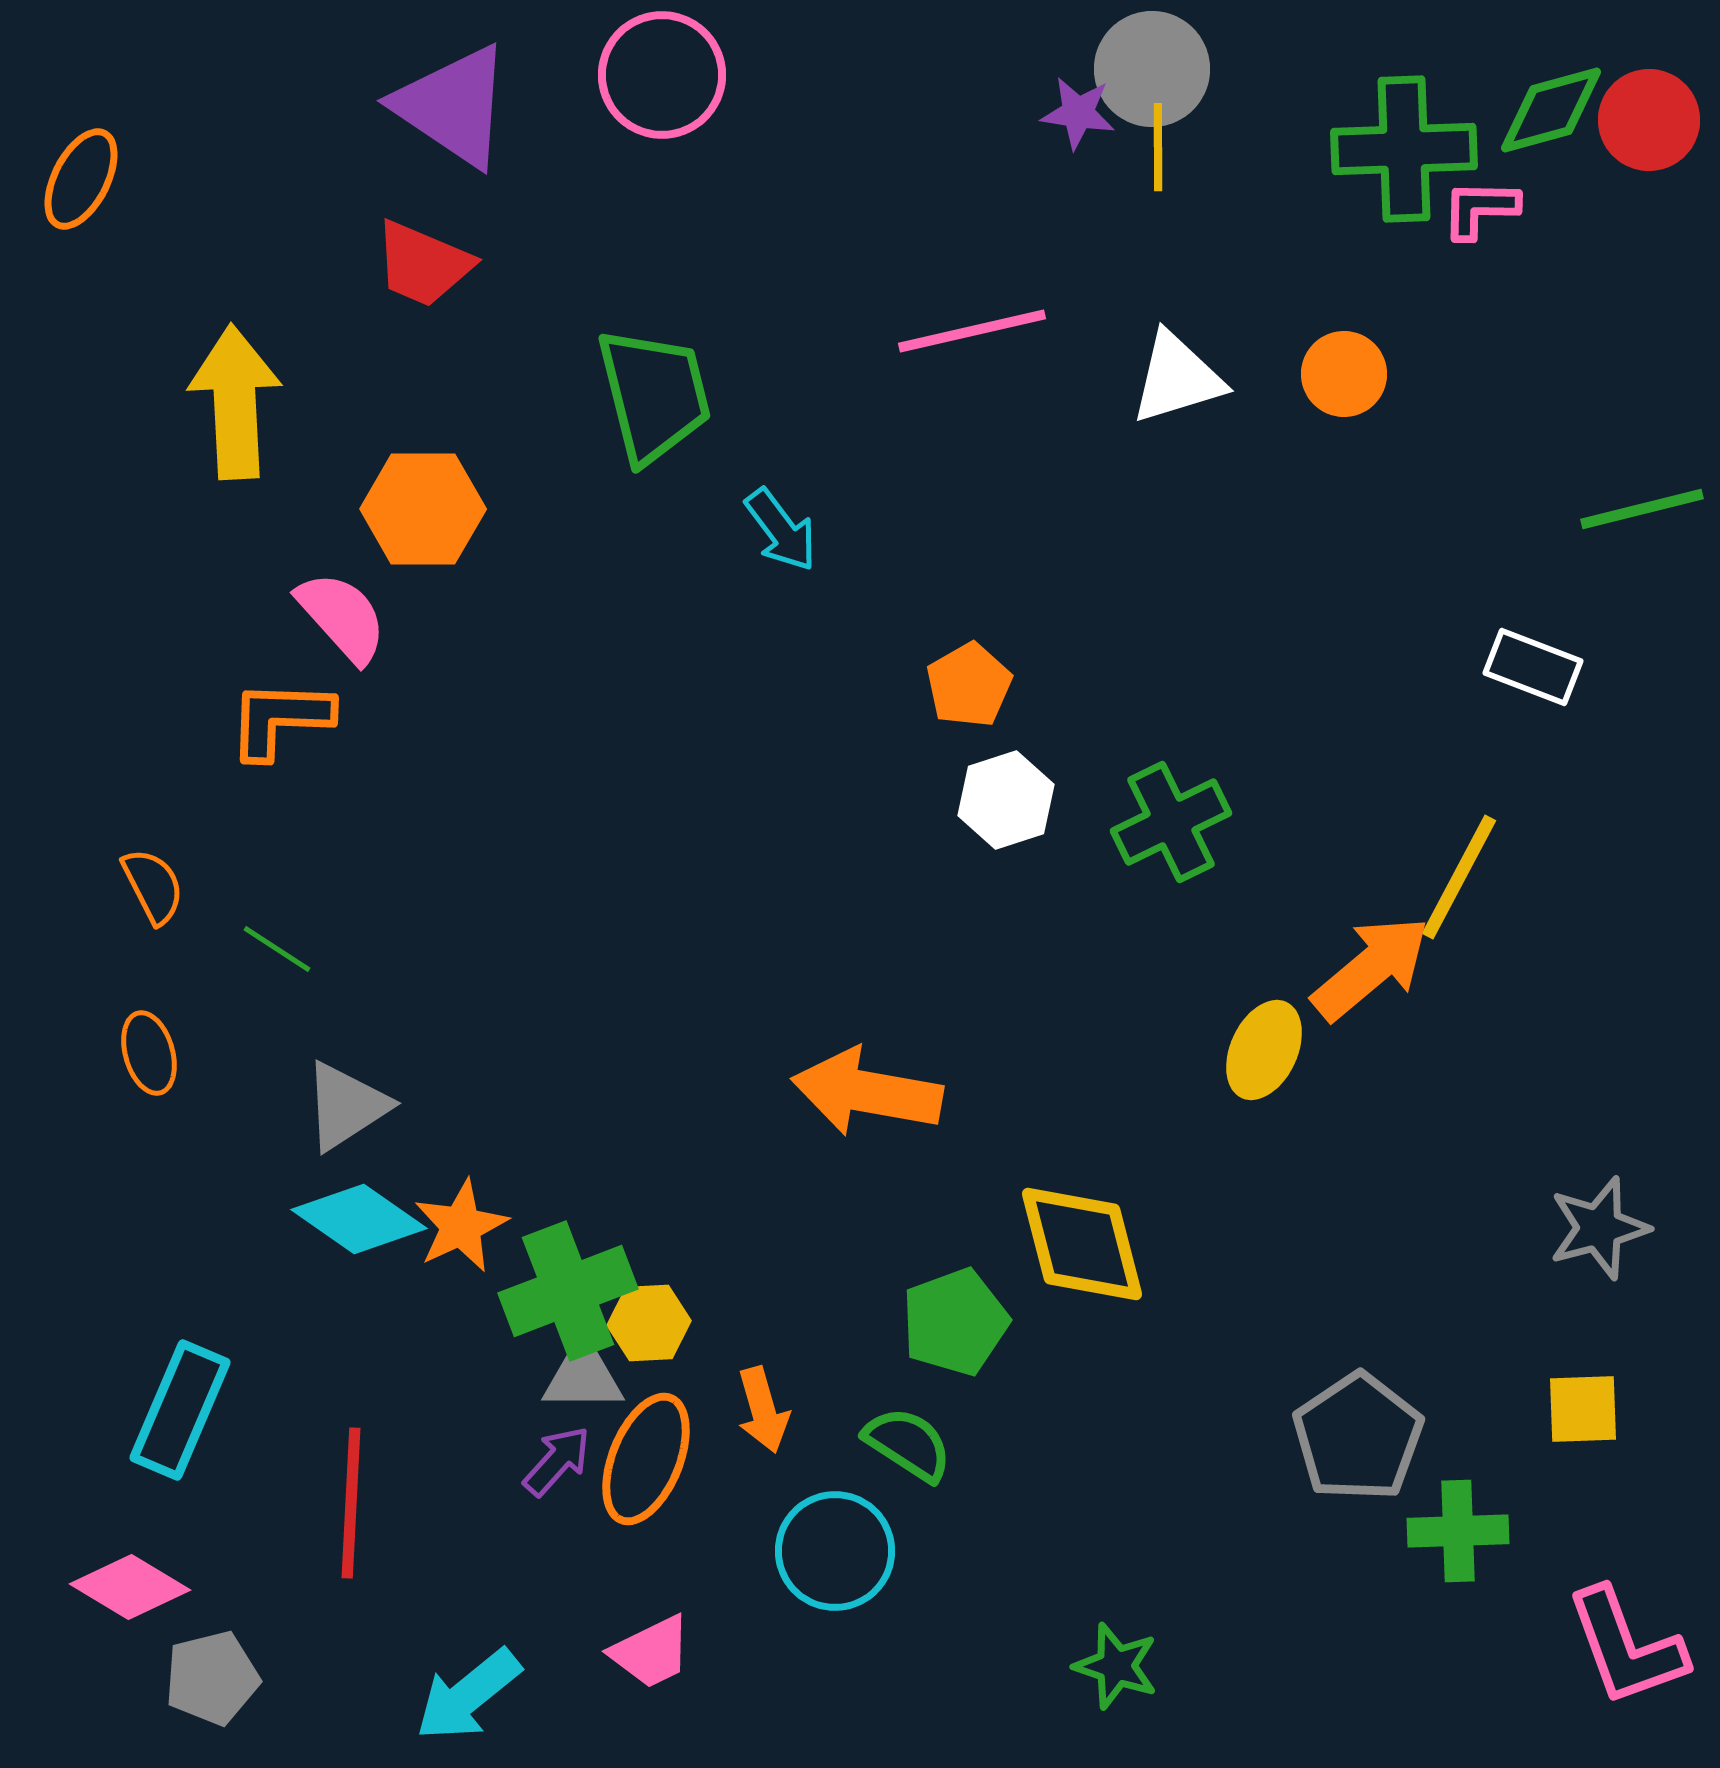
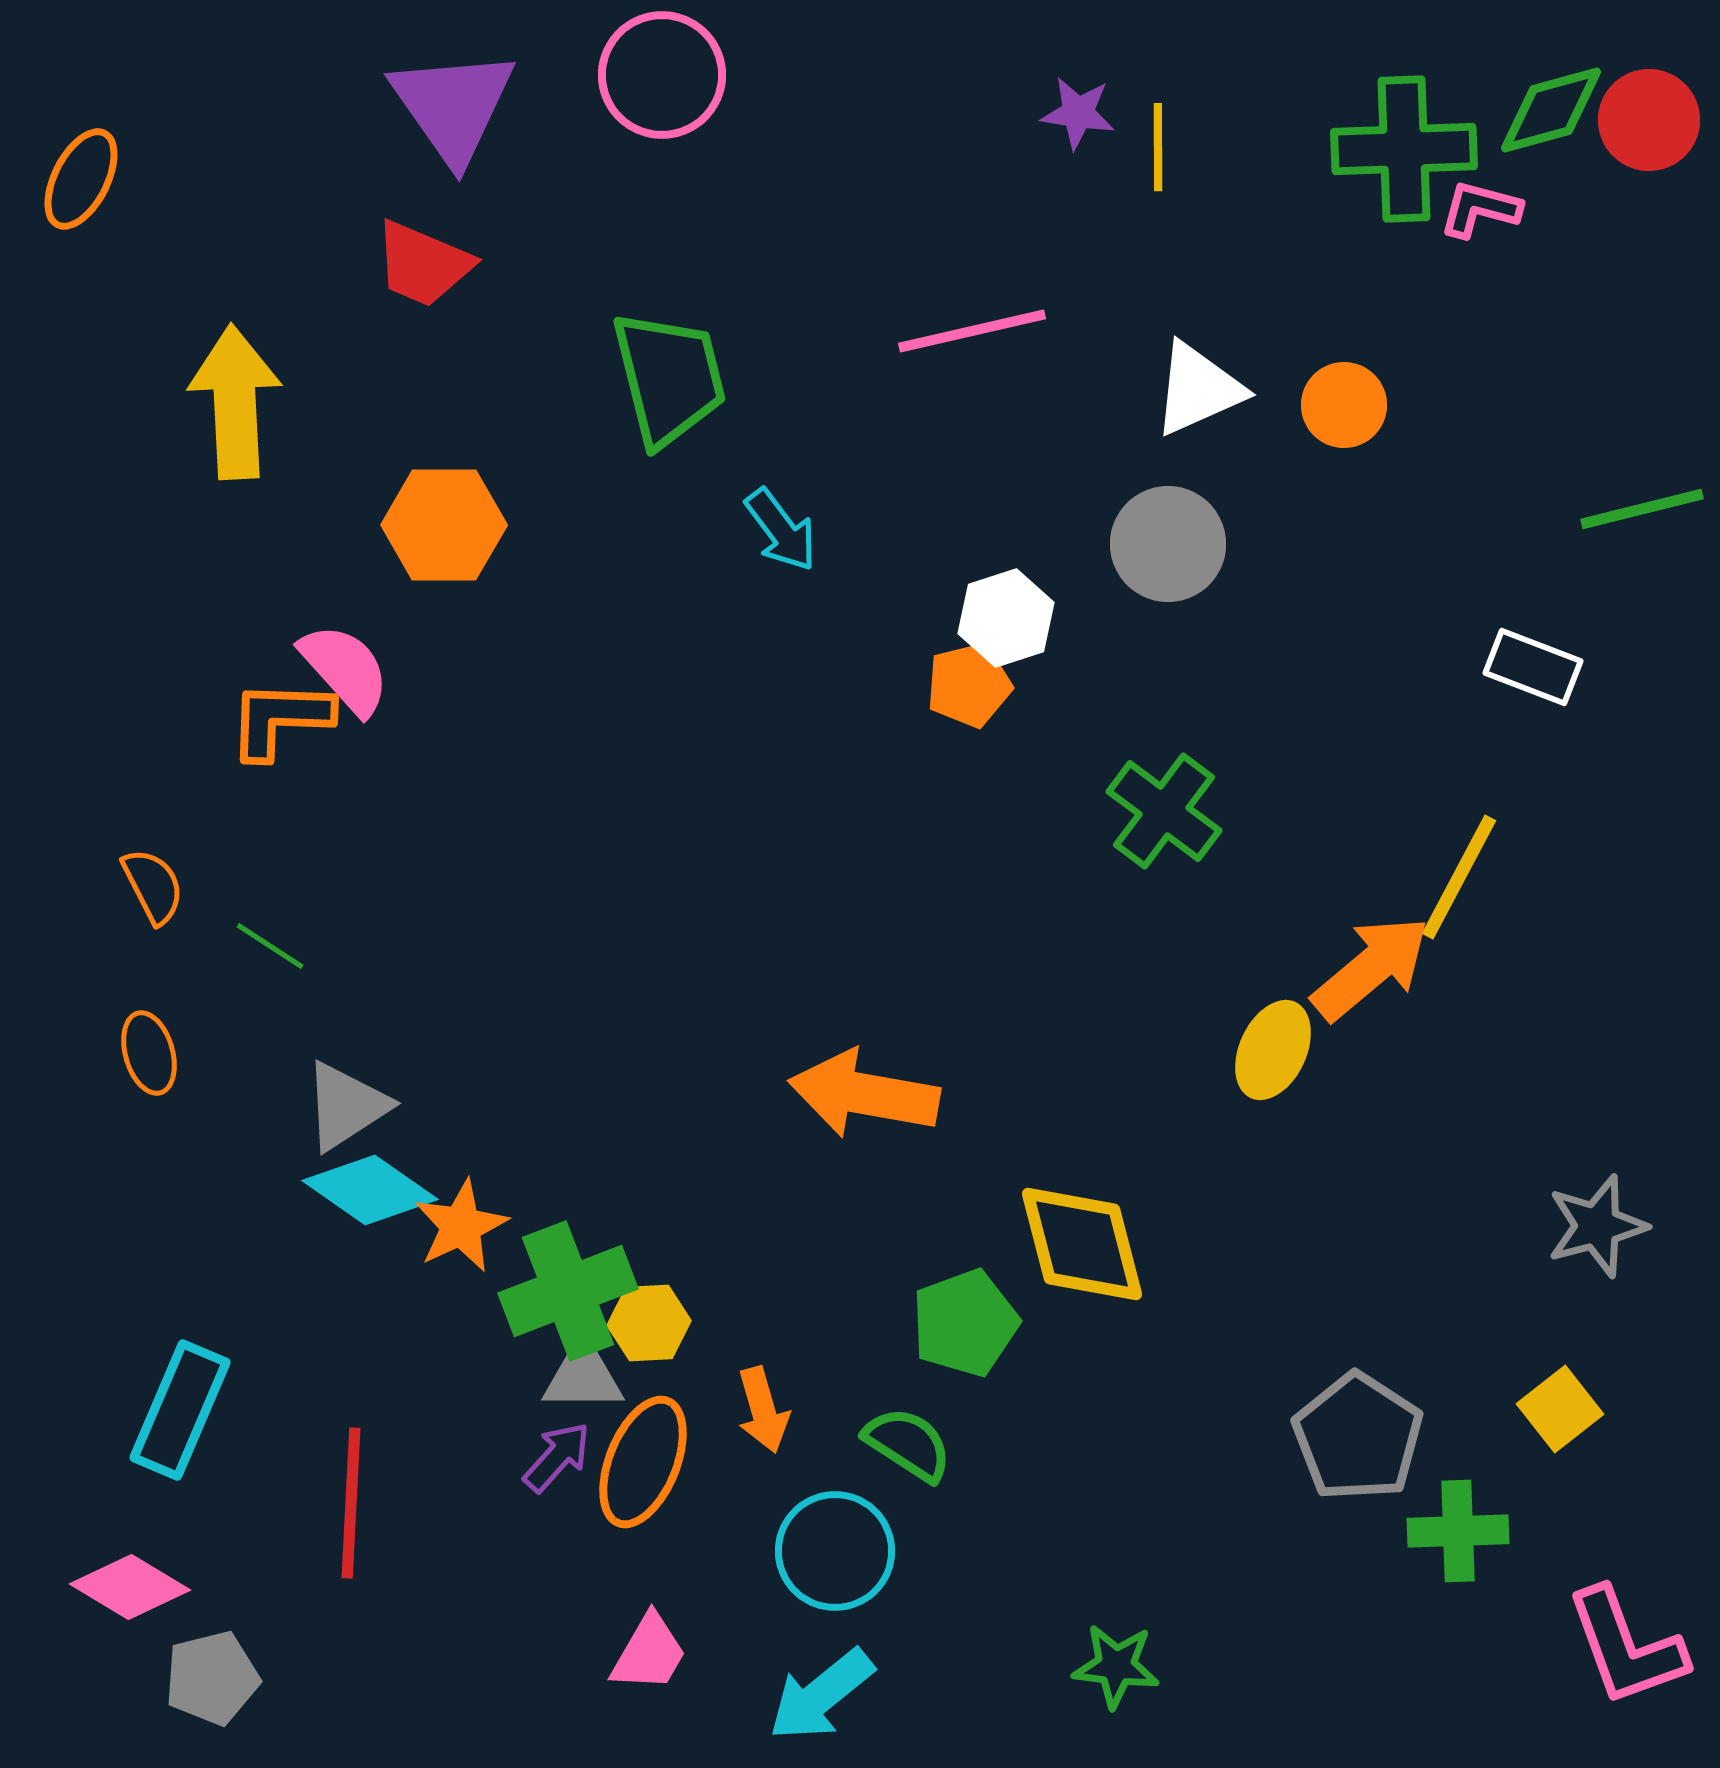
gray circle at (1152, 69): moved 16 px right, 475 px down
purple triangle at (453, 106): rotated 21 degrees clockwise
pink L-shape at (1480, 209): rotated 14 degrees clockwise
orange circle at (1344, 374): moved 31 px down
white triangle at (1177, 378): moved 21 px right, 11 px down; rotated 7 degrees counterclockwise
green trapezoid at (654, 395): moved 15 px right, 17 px up
orange hexagon at (423, 509): moved 21 px right, 16 px down
pink semicircle at (342, 617): moved 3 px right, 52 px down
orange pentagon at (969, 685): rotated 16 degrees clockwise
white hexagon at (1006, 800): moved 182 px up
green cross at (1171, 822): moved 7 px left, 11 px up; rotated 27 degrees counterclockwise
green line at (277, 949): moved 7 px left, 3 px up
yellow ellipse at (1264, 1050): moved 9 px right
orange arrow at (867, 1092): moved 3 px left, 2 px down
cyan diamond at (359, 1219): moved 11 px right, 29 px up
gray star at (1599, 1228): moved 2 px left, 2 px up
green pentagon at (955, 1322): moved 10 px right, 1 px down
yellow square at (1583, 1409): moved 23 px left; rotated 36 degrees counterclockwise
gray pentagon at (1358, 1437): rotated 5 degrees counterclockwise
orange ellipse at (646, 1459): moved 3 px left, 3 px down
purple arrow at (557, 1461): moved 4 px up
pink trapezoid at (651, 1652): moved 2 px left, 1 px down; rotated 34 degrees counterclockwise
green star at (1116, 1666): rotated 12 degrees counterclockwise
cyan arrow at (468, 1695): moved 353 px right
